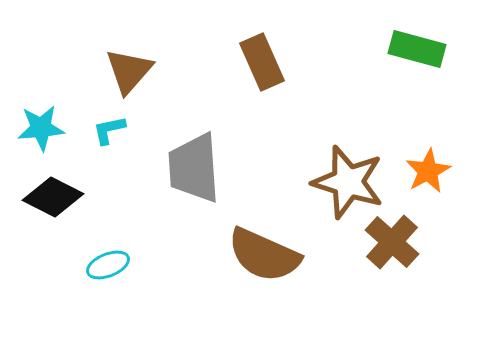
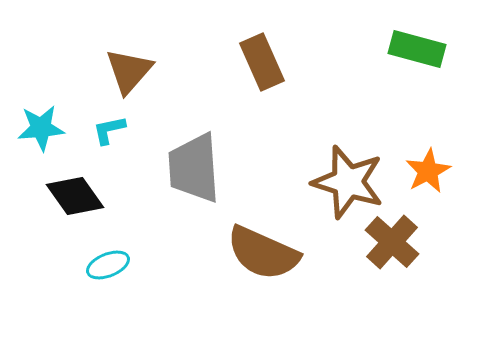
black diamond: moved 22 px right, 1 px up; rotated 28 degrees clockwise
brown semicircle: moved 1 px left, 2 px up
